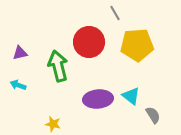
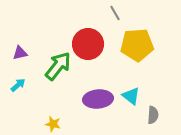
red circle: moved 1 px left, 2 px down
green arrow: rotated 52 degrees clockwise
cyan arrow: rotated 119 degrees clockwise
gray semicircle: rotated 36 degrees clockwise
